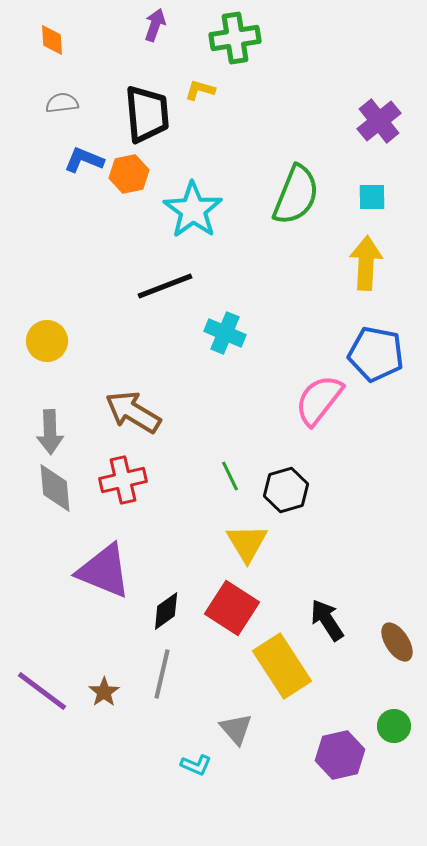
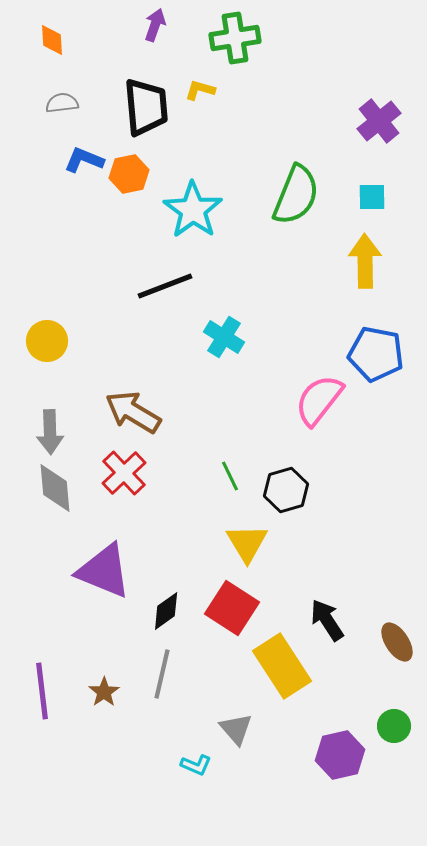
black trapezoid: moved 1 px left, 7 px up
yellow arrow: moved 1 px left, 2 px up; rotated 4 degrees counterclockwise
cyan cross: moved 1 px left, 4 px down; rotated 9 degrees clockwise
red cross: moved 1 px right, 7 px up; rotated 30 degrees counterclockwise
purple line: rotated 46 degrees clockwise
